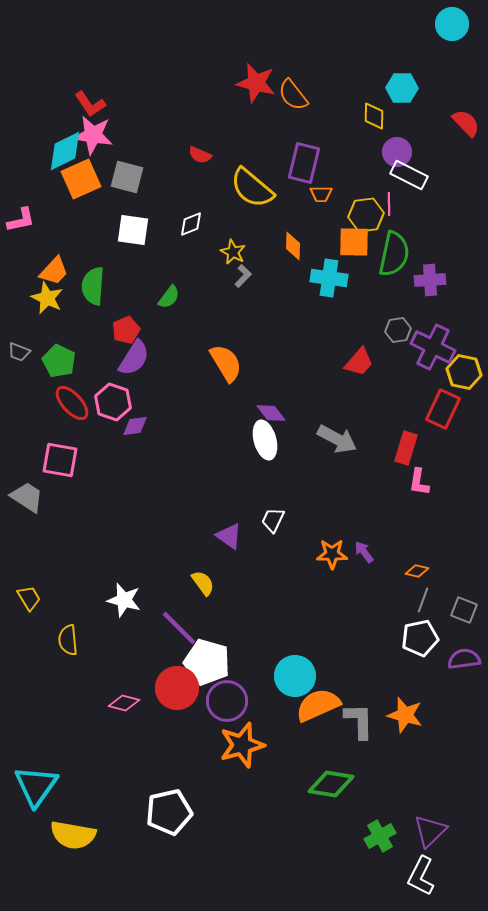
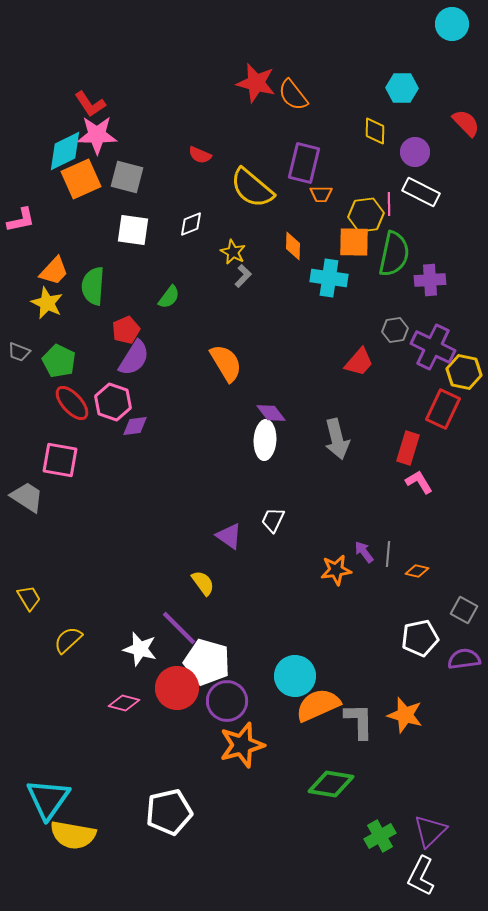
yellow diamond at (374, 116): moved 1 px right, 15 px down
pink star at (93, 135): moved 4 px right; rotated 9 degrees counterclockwise
purple circle at (397, 152): moved 18 px right
white rectangle at (409, 175): moved 12 px right, 17 px down
yellow star at (47, 298): moved 5 px down
gray hexagon at (398, 330): moved 3 px left
gray arrow at (337, 439): rotated 48 degrees clockwise
white ellipse at (265, 440): rotated 18 degrees clockwise
red rectangle at (406, 448): moved 2 px right
pink L-shape at (419, 482): rotated 140 degrees clockwise
orange star at (332, 554): moved 4 px right, 16 px down; rotated 8 degrees counterclockwise
white star at (124, 600): moved 16 px right, 49 px down
gray line at (423, 600): moved 35 px left, 46 px up; rotated 15 degrees counterclockwise
gray square at (464, 610): rotated 8 degrees clockwise
yellow semicircle at (68, 640): rotated 52 degrees clockwise
cyan triangle at (36, 786): moved 12 px right, 13 px down
